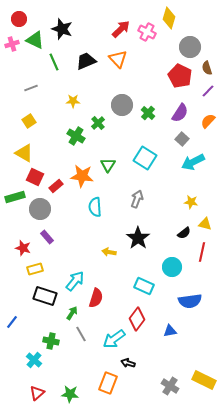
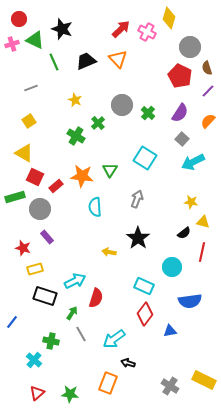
yellow star at (73, 101): moved 2 px right, 1 px up; rotated 24 degrees clockwise
green triangle at (108, 165): moved 2 px right, 5 px down
yellow triangle at (205, 224): moved 2 px left, 2 px up
cyan arrow at (75, 281): rotated 25 degrees clockwise
red diamond at (137, 319): moved 8 px right, 5 px up
